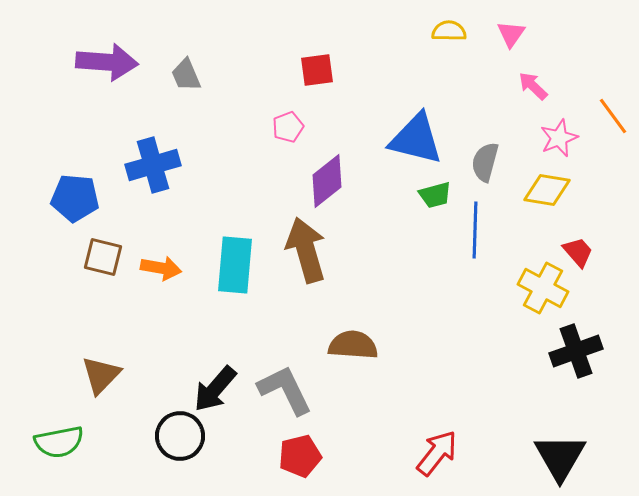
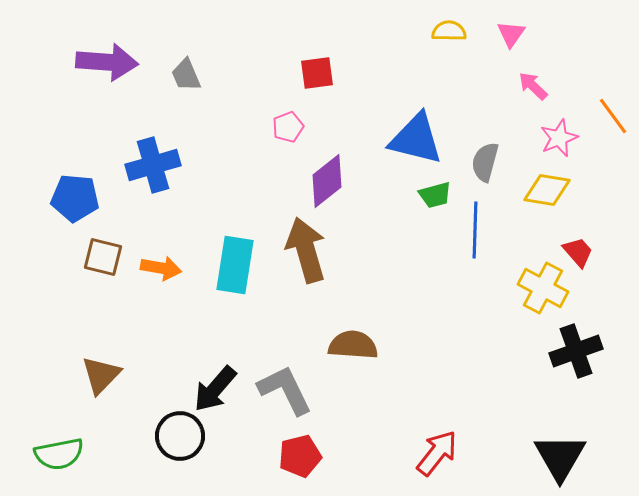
red square: moved 3 px down
cyan rectangle: rotated 4 degrees clockwise
green semicircle: moved 12 px down
